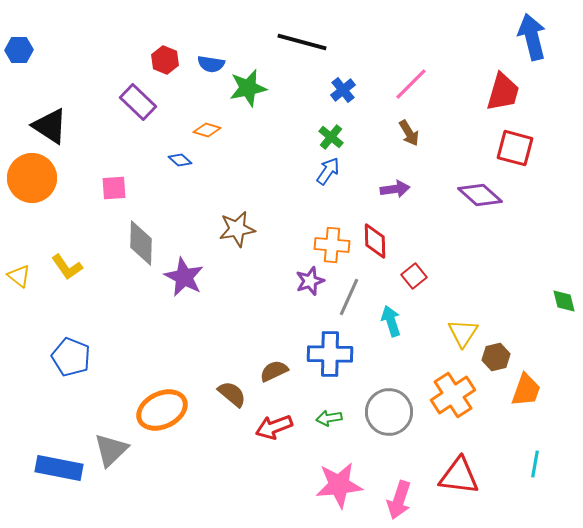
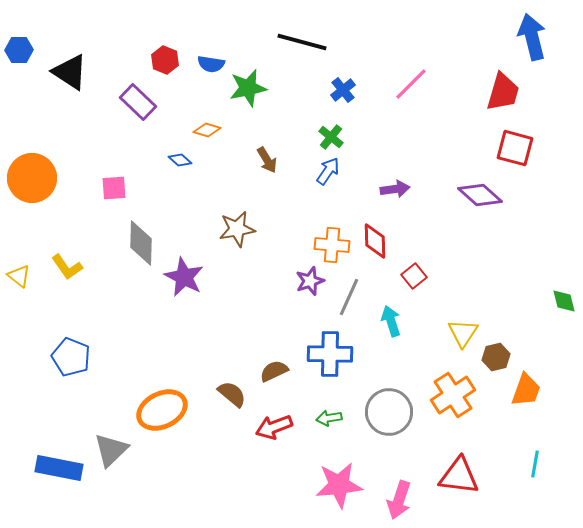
black triangle at (50, 126): moved 20 px right, 54 px up
brown arrow at (409, 133): moved 142 px left, 27 px down
